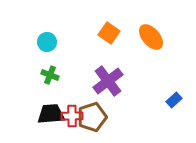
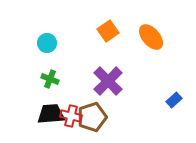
orange square: moved 1 px left, 2 px up; rotated 20 degrees clockwise
cyan circle: moved 1 px down
green cross: moved 4 px down
purple cross: rotated 8 degrees counterclockwise
red cross: moved 1 px left; rotated 15 degrees clockwise
